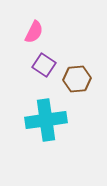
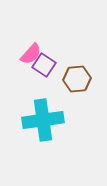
pink semicircle: moved 3 px left, 22 px down; rotated 15 degrees clockwise
cyan cross: moved 3 px left
